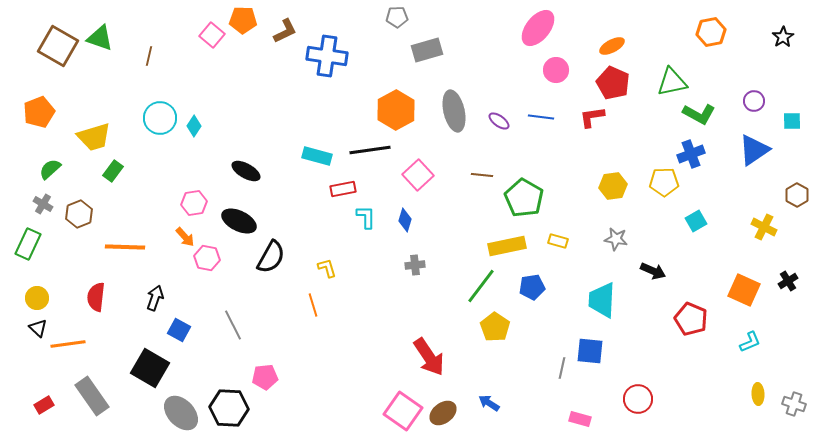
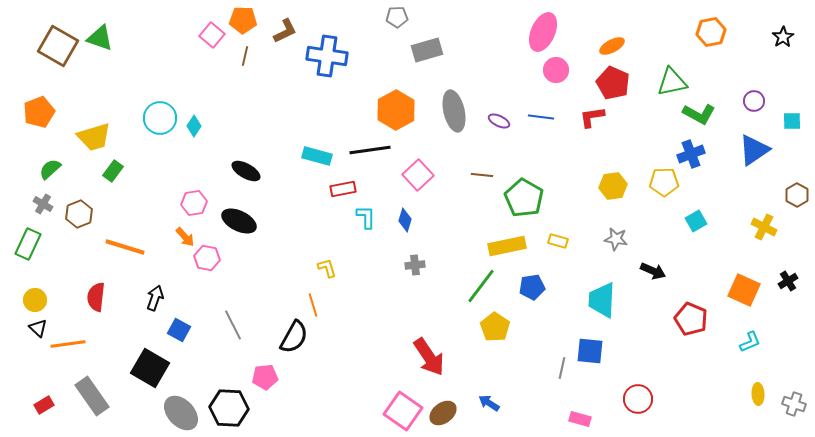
pink ellipse at (538, 28): moved 5 px right, 4 px down; rotated 15 degrees counterclockwise
brown line at (149, 56): moved 96 px right
purple ellipse at (499, 121): rotated 10 degrees counterclockwise
orange line at (125, 247): rotated 15 degrees clockwise
black semicircle at (271, 257): moved 23 px right, 80 px down
yellow circle at (37, 298): moved 2 px left, 2 px down
